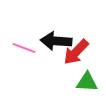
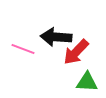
black arrow: moved 4 px up
pink line: moved 1 px left, 1 px down
